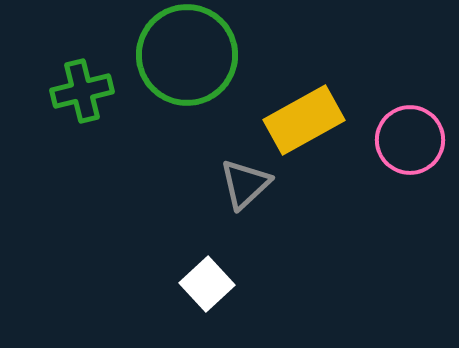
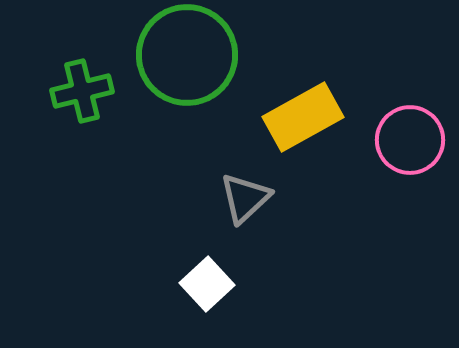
yellow rectangle: moved 1 px left, 3 px up
gray triangle: moved 14 px down
